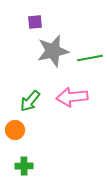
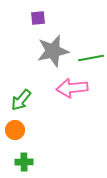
purple square: moved 3 px right, 4 px up
green line: moved 1 px right
pink arrow: moved 9 px up
green arrow: moved 9 px left, 1 px up
green cross: moved 4 px up
